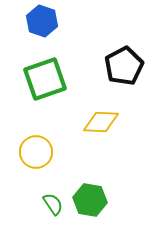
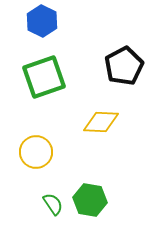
blue hexagon: rotated 8 degrees clockwise
green square: moved 1 px left, 2 px up
